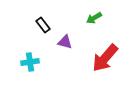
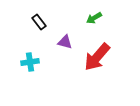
black rectangle: moved 4 px left, 3 px up
red arrow: moved 8 px left, 1 px up
